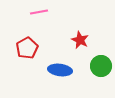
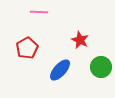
pink line: rotated 12 degrees clockwise
green circle: moved 1 px down
blue ellipse: rotated 55 degrees counterclockwise
